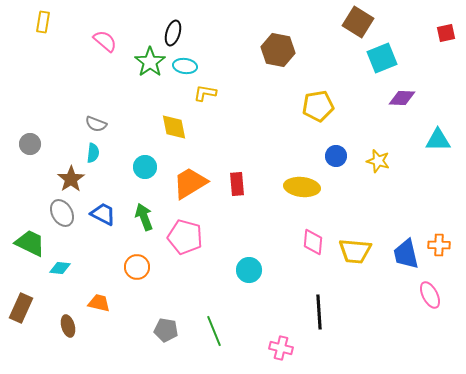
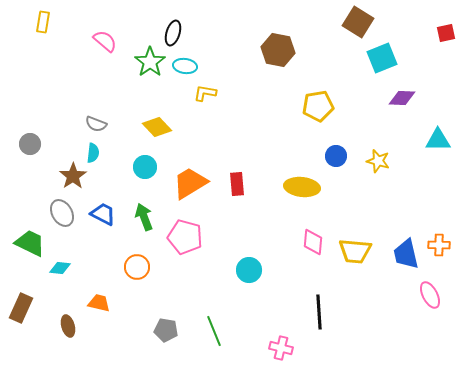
yellow diamond at (174, 127): moved 17 px left; rotated 32 degrees counterclockwise
brown star at (71, 179): moved 2 px right, 3 px up
